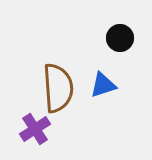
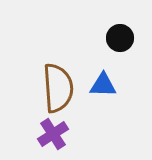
blue triangle: rotated 20 degrees clockwise
purple cross: moved 18 px right, 5 px down
